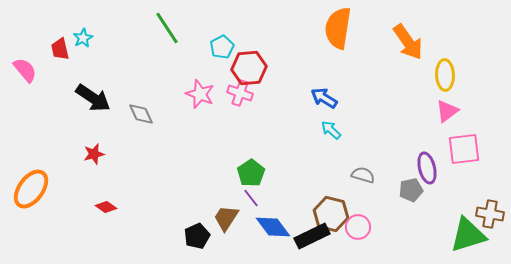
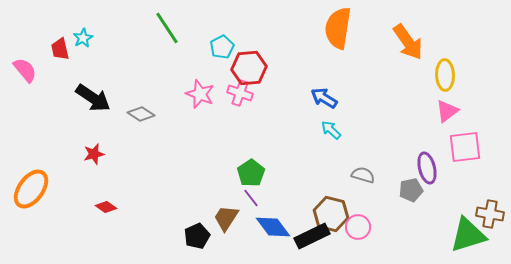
gray diamond: rotated 32 degrees counterclockwise
pink square: moved 1 px right, 2 px up
